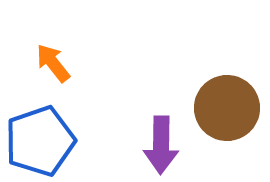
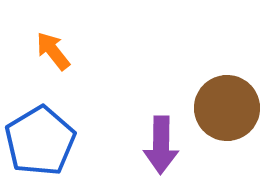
orange arrow: moved 12 px up
blue pentagon: rotated 12 degrees counterclockwise
